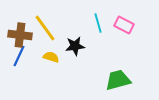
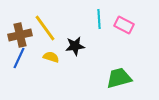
cyan line: moved 1 px right, 4 px up; rotated 12 degrees clockwise
brown cross: rotated 20 degrees counterclockwise
blue line: moved 2 px down
green trapezoid: moved 1 px right, 2 px up
